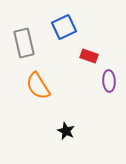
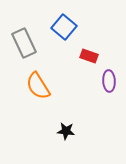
blue square: rotated 25 degrees counterclockwise
gray rectangle: rotated 12 degrees counterclockwise
black star: rotated 18 degrees counterclockwise
